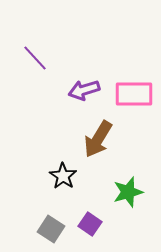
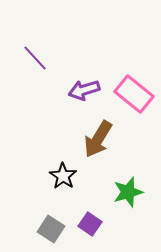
pink rectangle: rotated 39 degrees clockwise
